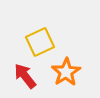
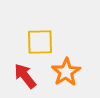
yellow square: rotated 24 degrees clockwise
